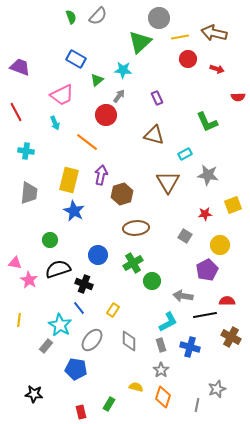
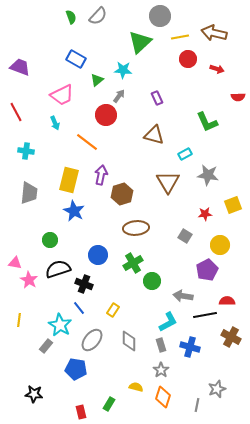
gray circle at (159, 18): moved 1 px right, 2 px up
